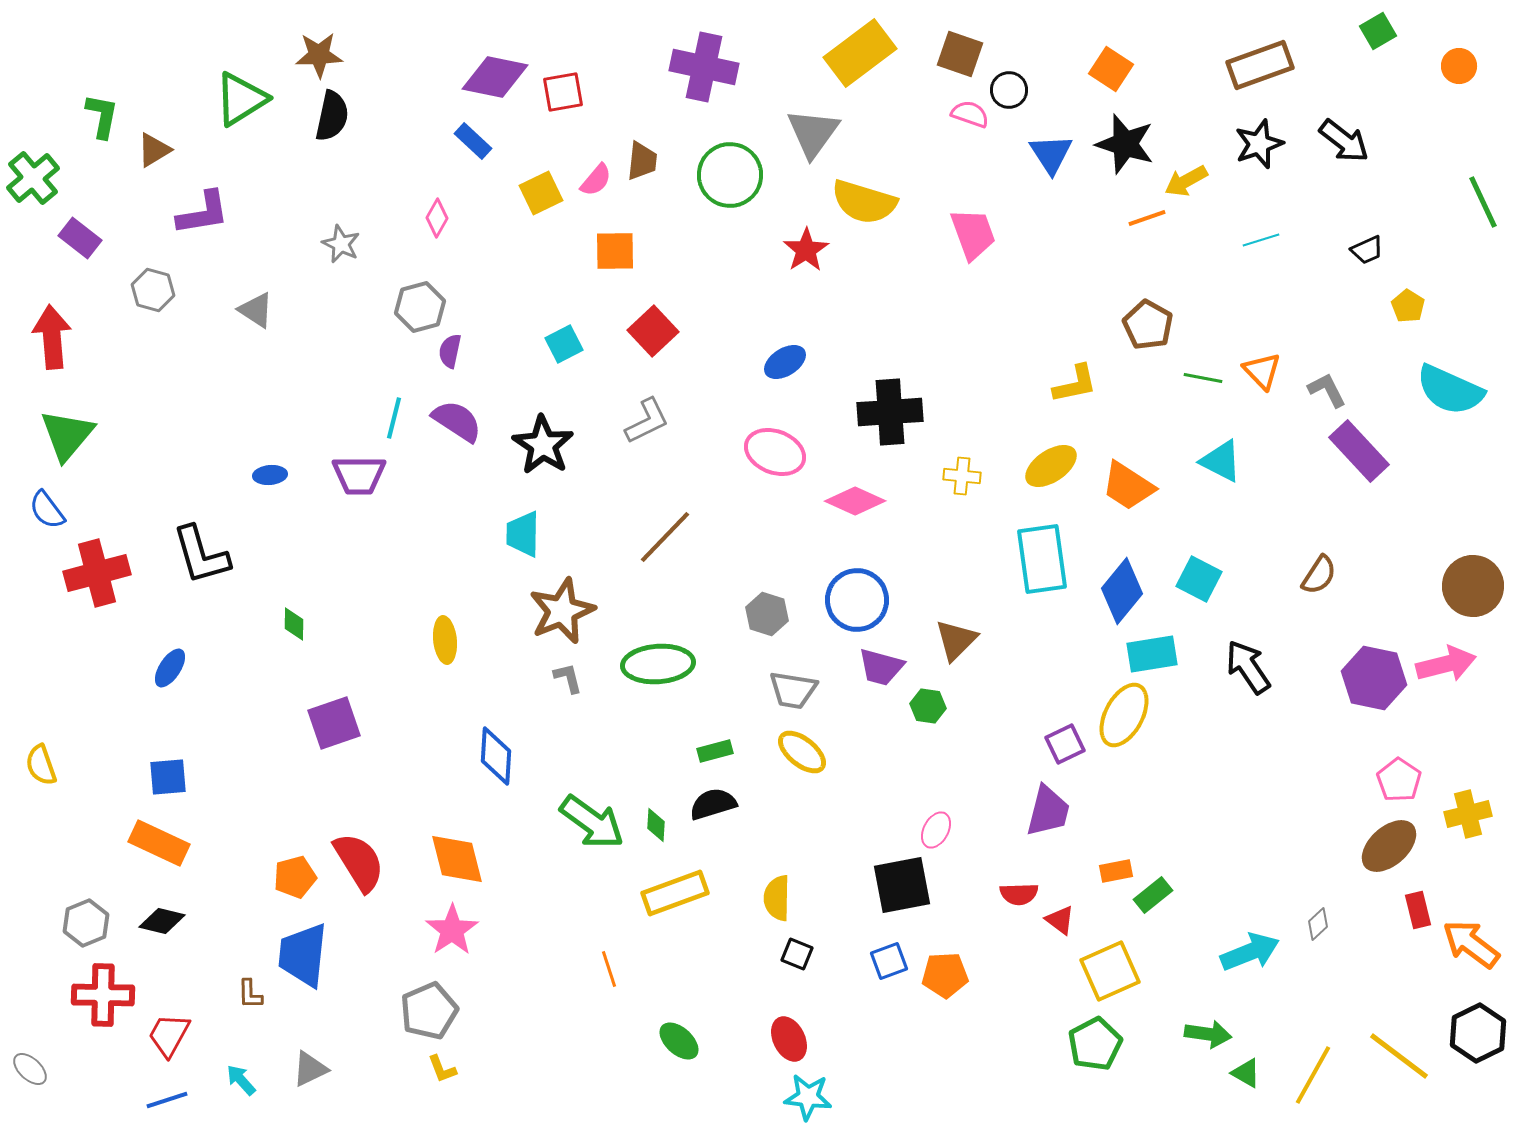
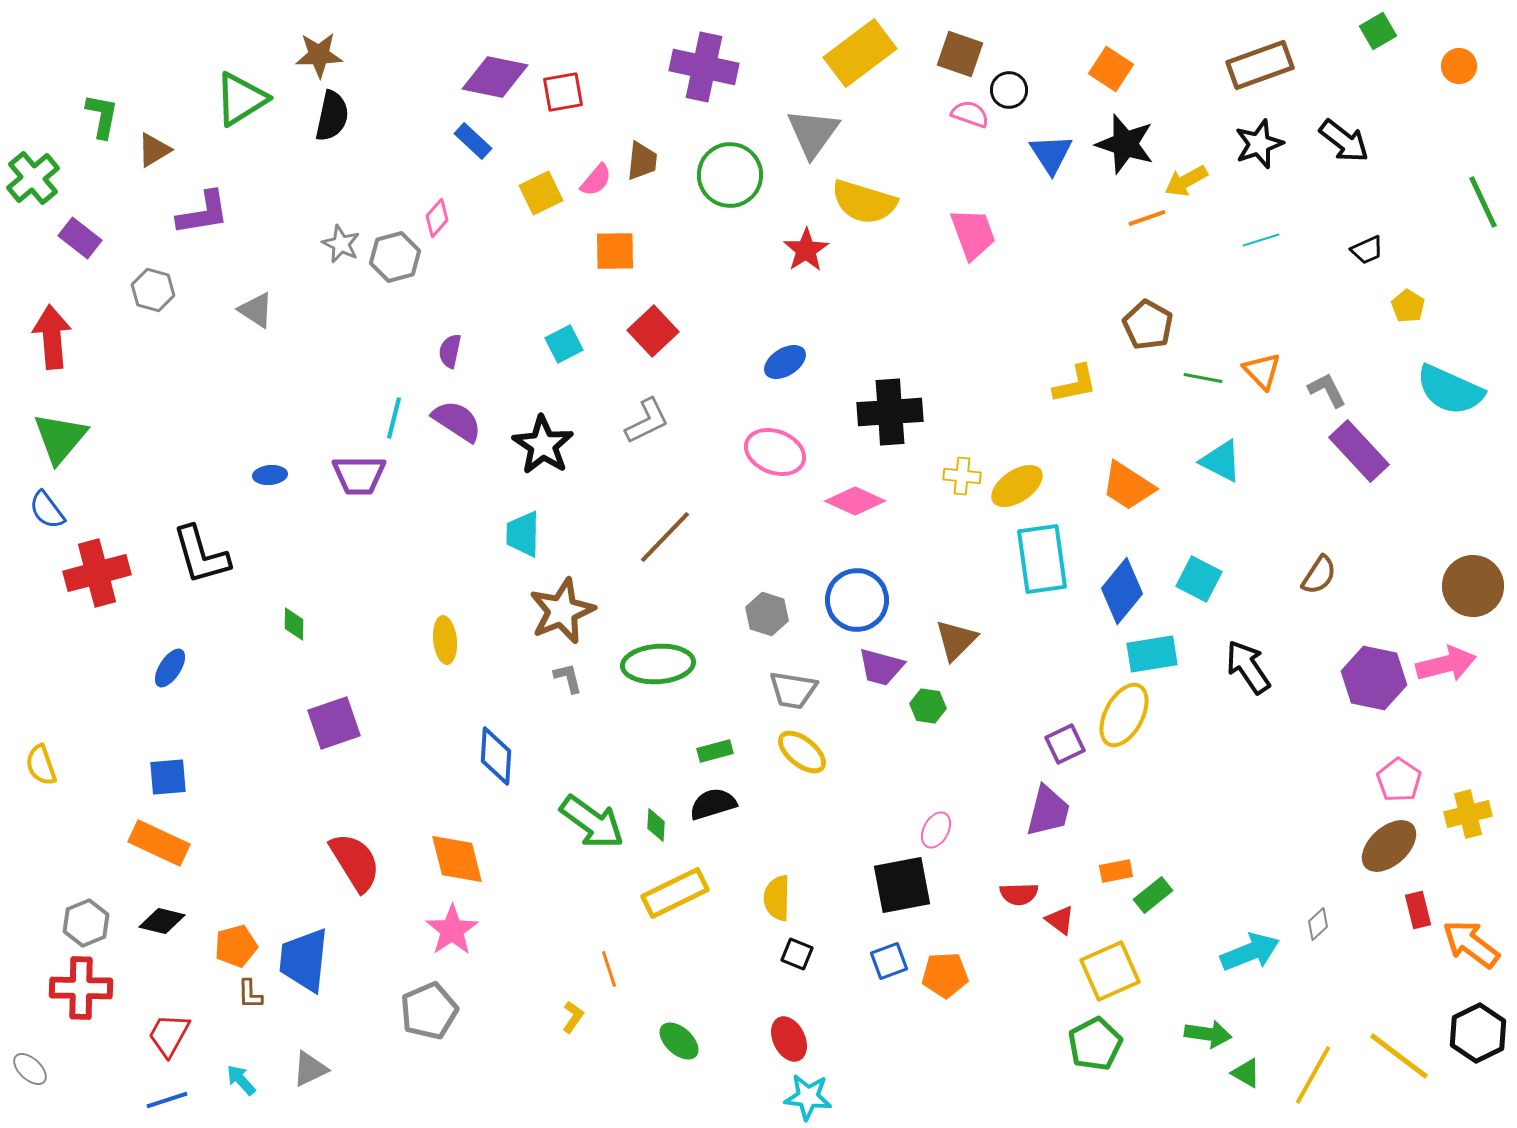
pink diamond at (437, 218): rotated 12 degrees clockwise
gray hexagon at (420, 307): moved 25 px left, 50 px up
green triangle at (67, 435): moved 7 px left, 3 px down
yellow ellipse at (1051, 466): moved 34 px left, 20 px down
red semicircle at (359, 862): moved 4 px left
orange pentagon at (295, 877): moved 59 px left, 69 px down
yellow rectangle at (675, 893): rotated 6 degrees counterclockwise
blue trapezoid at (303, 955): moved 1 px right, 5 px down
red cross at (103, 995): moved 22 px left, 7 px up
yellow L-shape at (442, 1069): moved 131 px right, 52 px up; rotated 124 degrees counterclockwise
